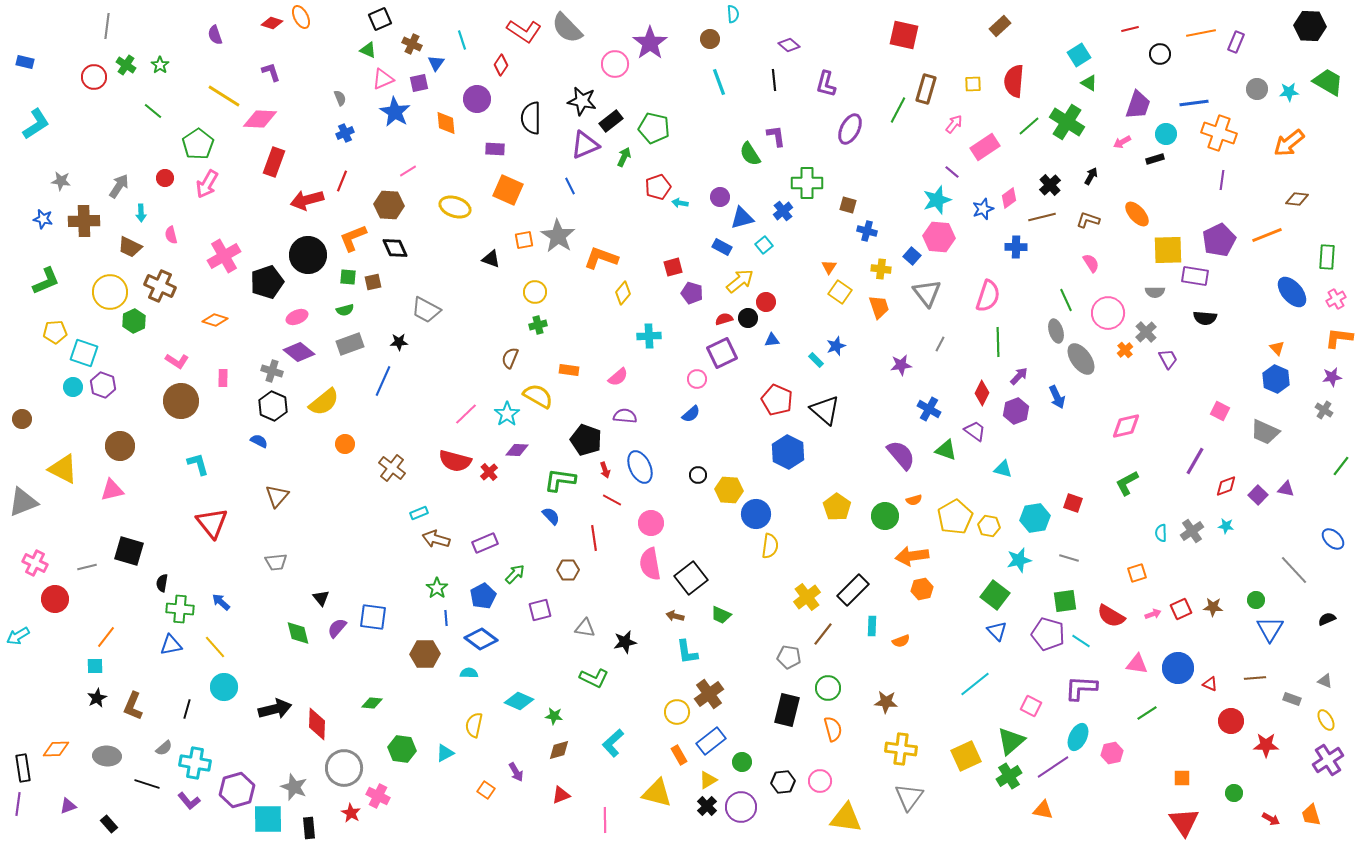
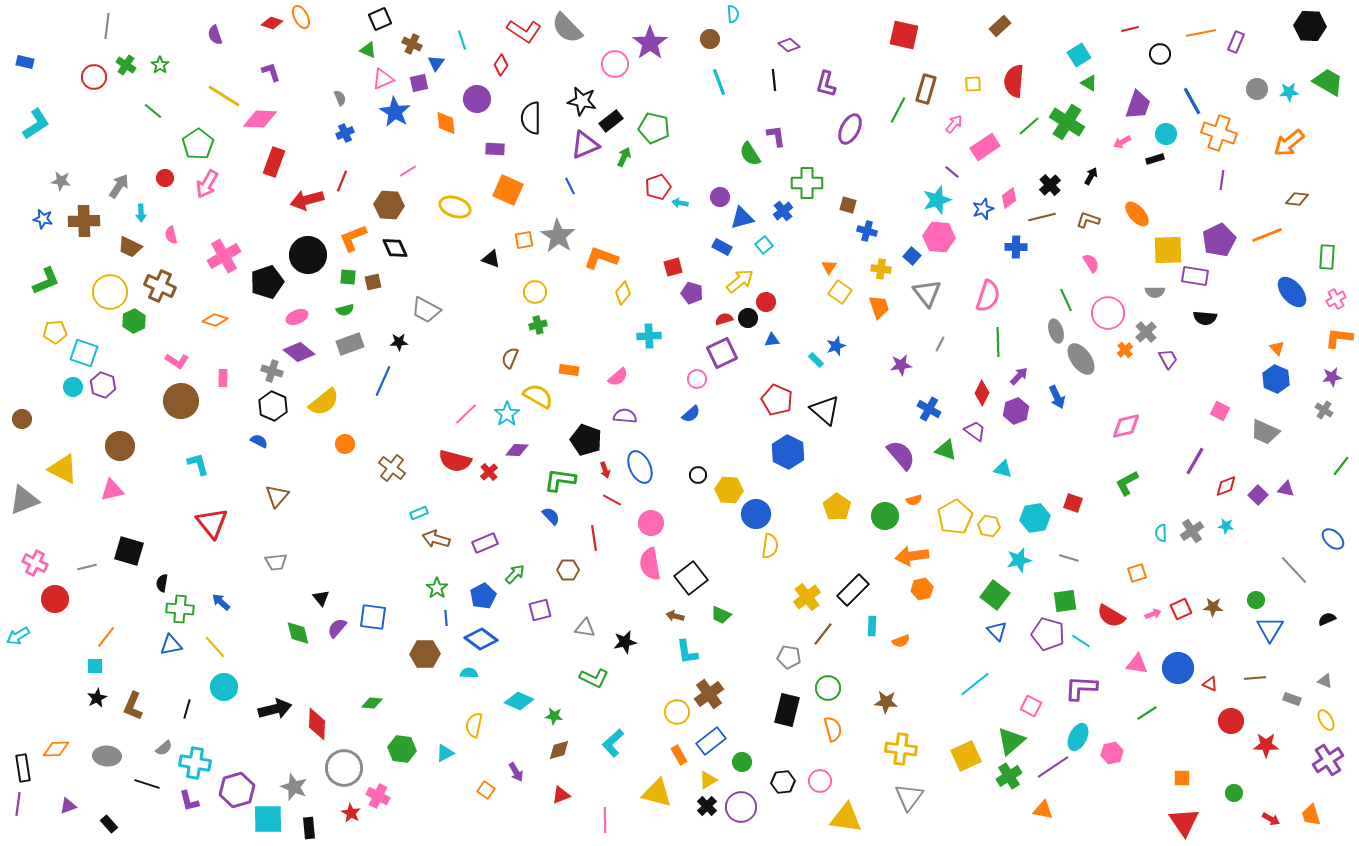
blue line at (1194, 103): moved 2 px left, 2 px up; rotated 68 degrees clockwise
gray triangle at (23, 502): moved 1 px right, 2 px up
purple L-shape at (189, 801): rotated 25 degrees clockwise
